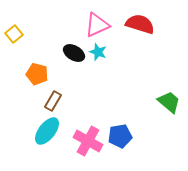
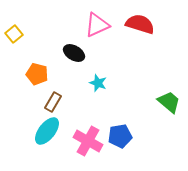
cyan star: moved 31 px down
brown rectangle: moved 1 px down
